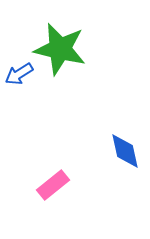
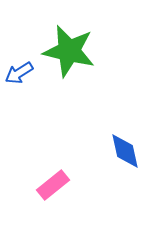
green star: moved 9 px right, 2 px down
blue arrow: moved 1 px up
